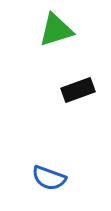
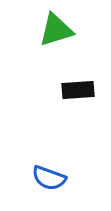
black rectangle: rotated 16 degrees clockwise
